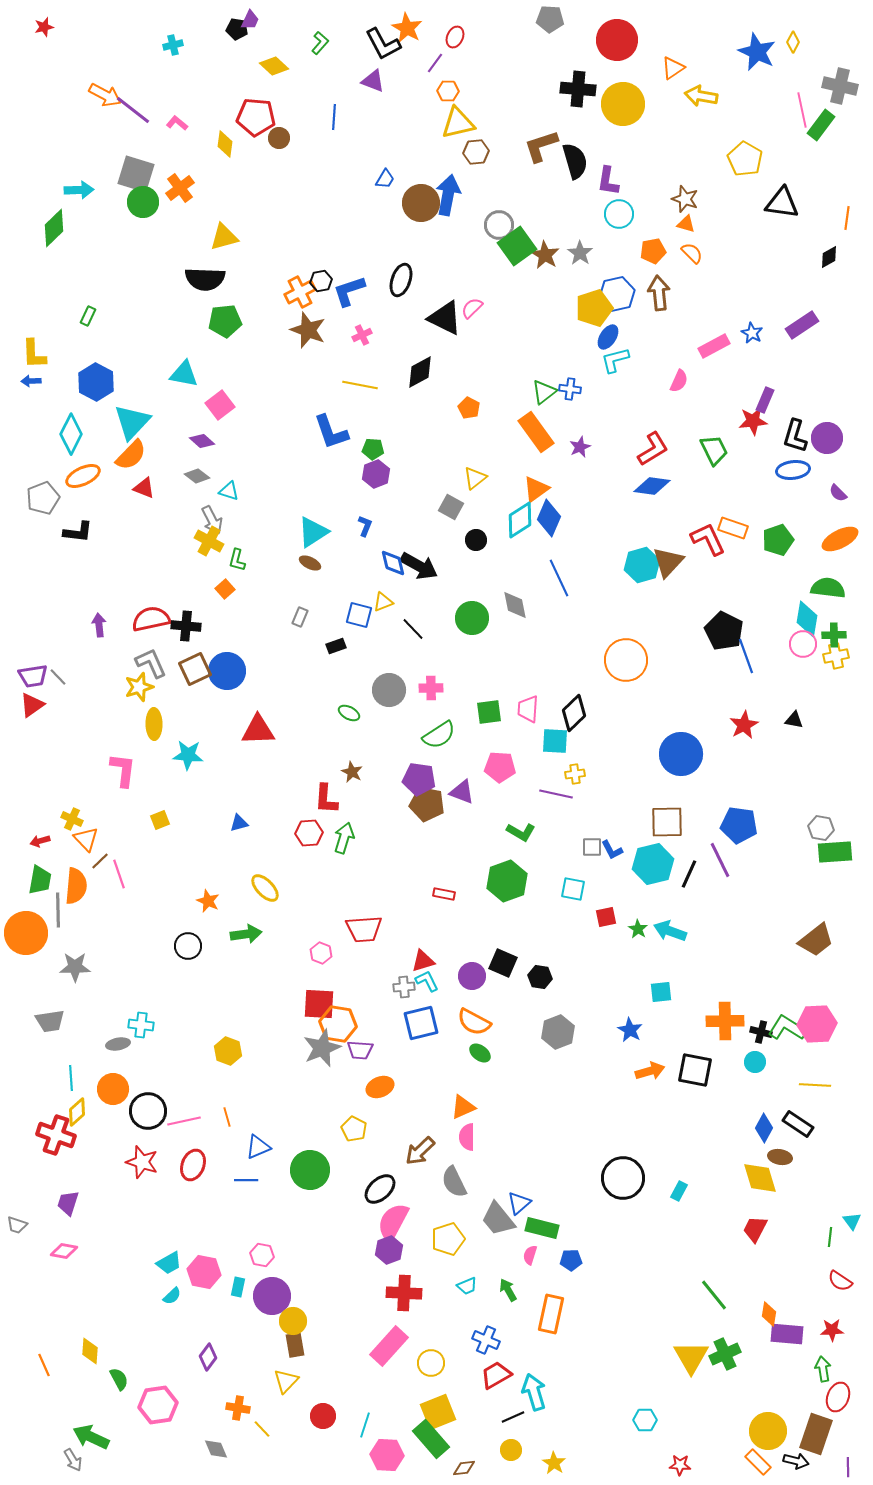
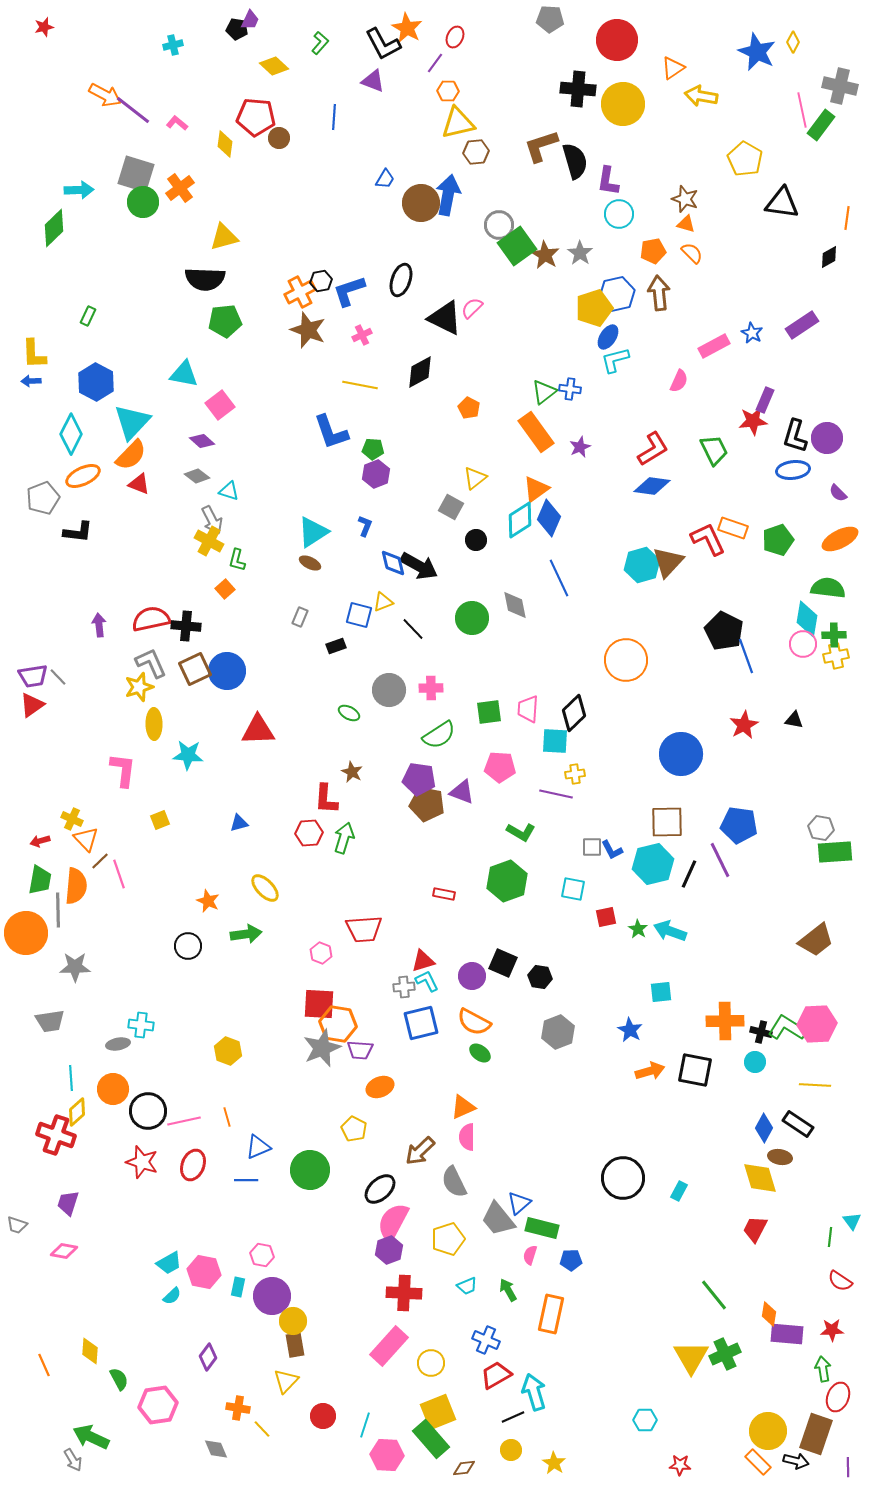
red triangle at (144, 488): moved 5 px left, 4 px up
